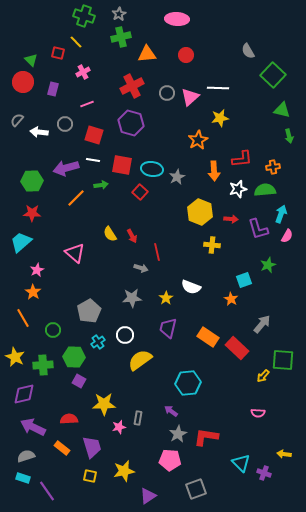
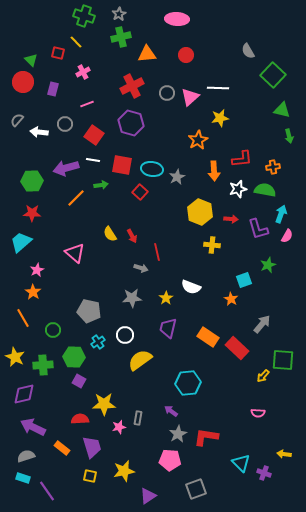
red square at (94, 135): rotated 18 degrees clockwise
green semicircle at (265, 190): rotated 15 degrees clockwise
gray pentagon at (89, 311): rotated 30 degrees counterclockwise
red semicircle at (69, 419): moved 11 px right
